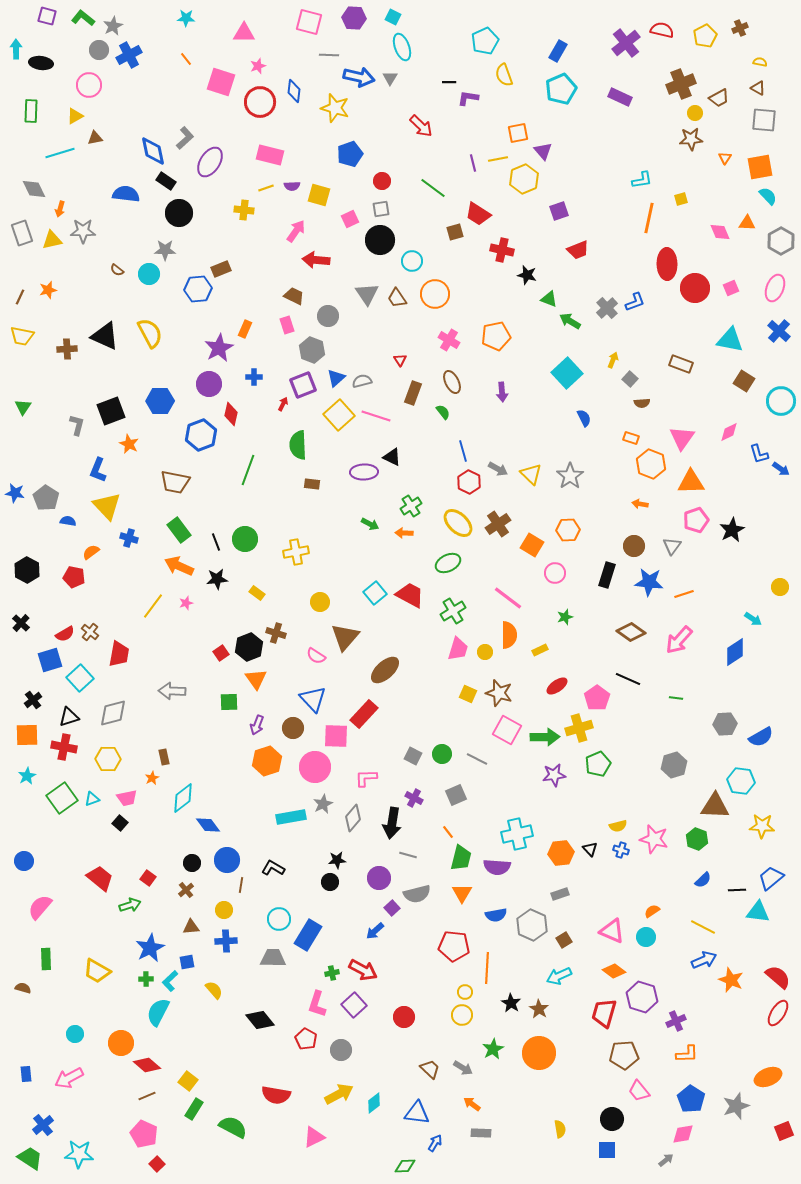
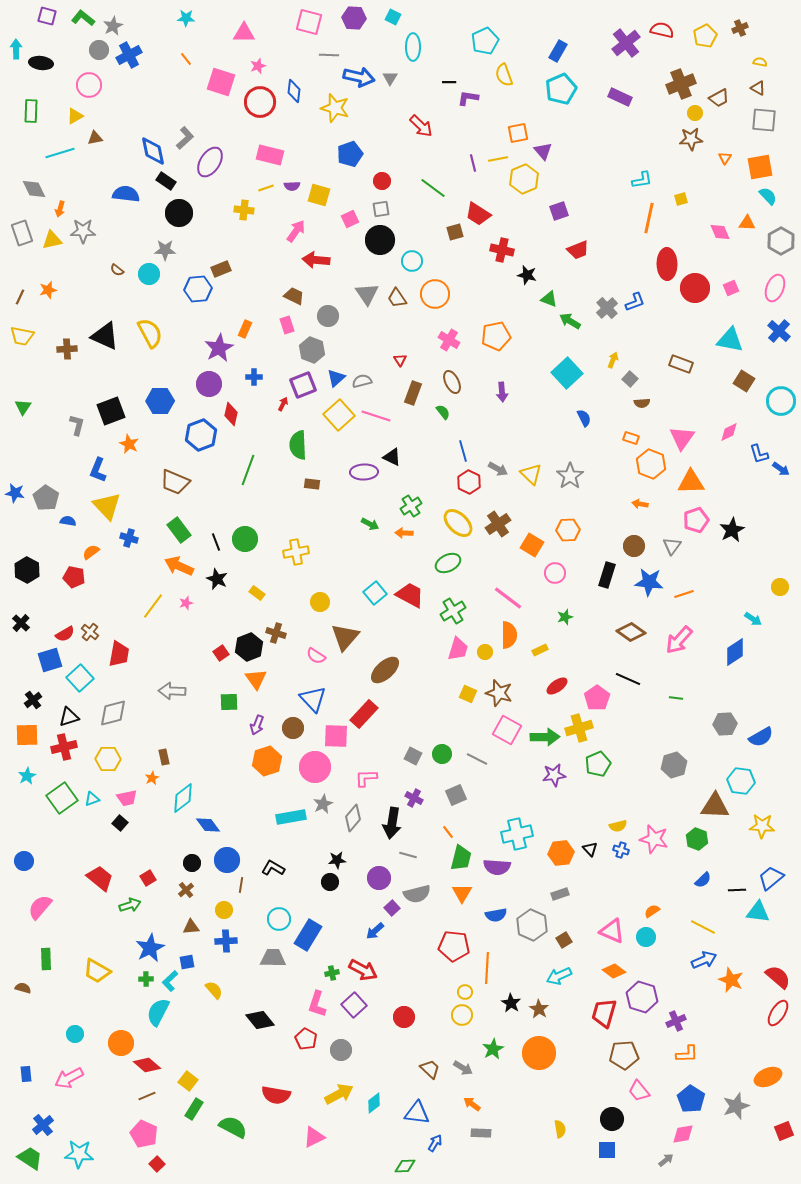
cyan ellipse at (402, 47): moved 11 px right; rotated 20 degrees clockwise
brown trapezoid at (175, 482): rotated 12 degrees clockwise
black star at (217, 579): rotated 30 degrees clockwise
red cross at (64, 747): rotated 25 degrees counterclockwise
red square at (148, 878): rotated 21 degrees clockwise
